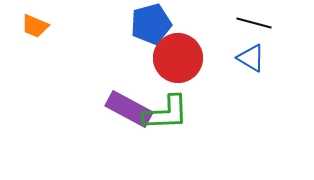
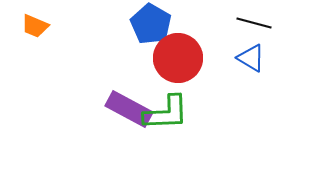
blue pentagon: rotated 27 degrees counterclockwise
